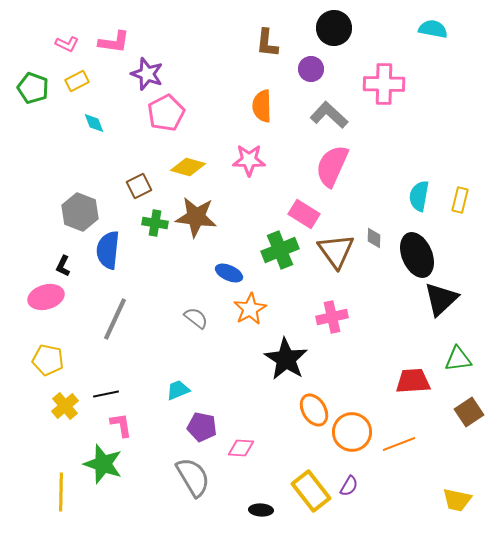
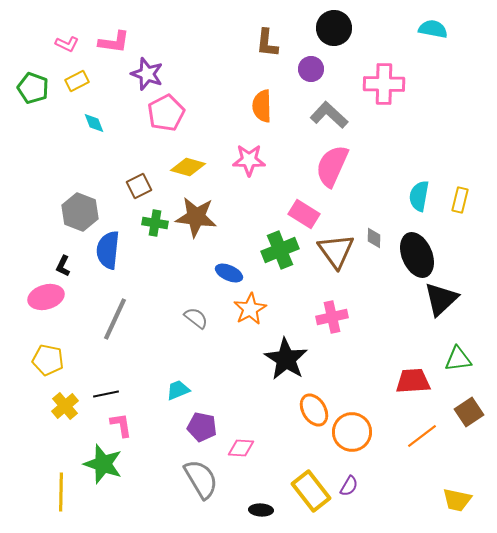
orange line at (399, 444): moved 23 px right, 8 px up; rotated 16 degrees counterclockwise
gray semicircle at (193, 477): moved 8 px right, 2 px down
